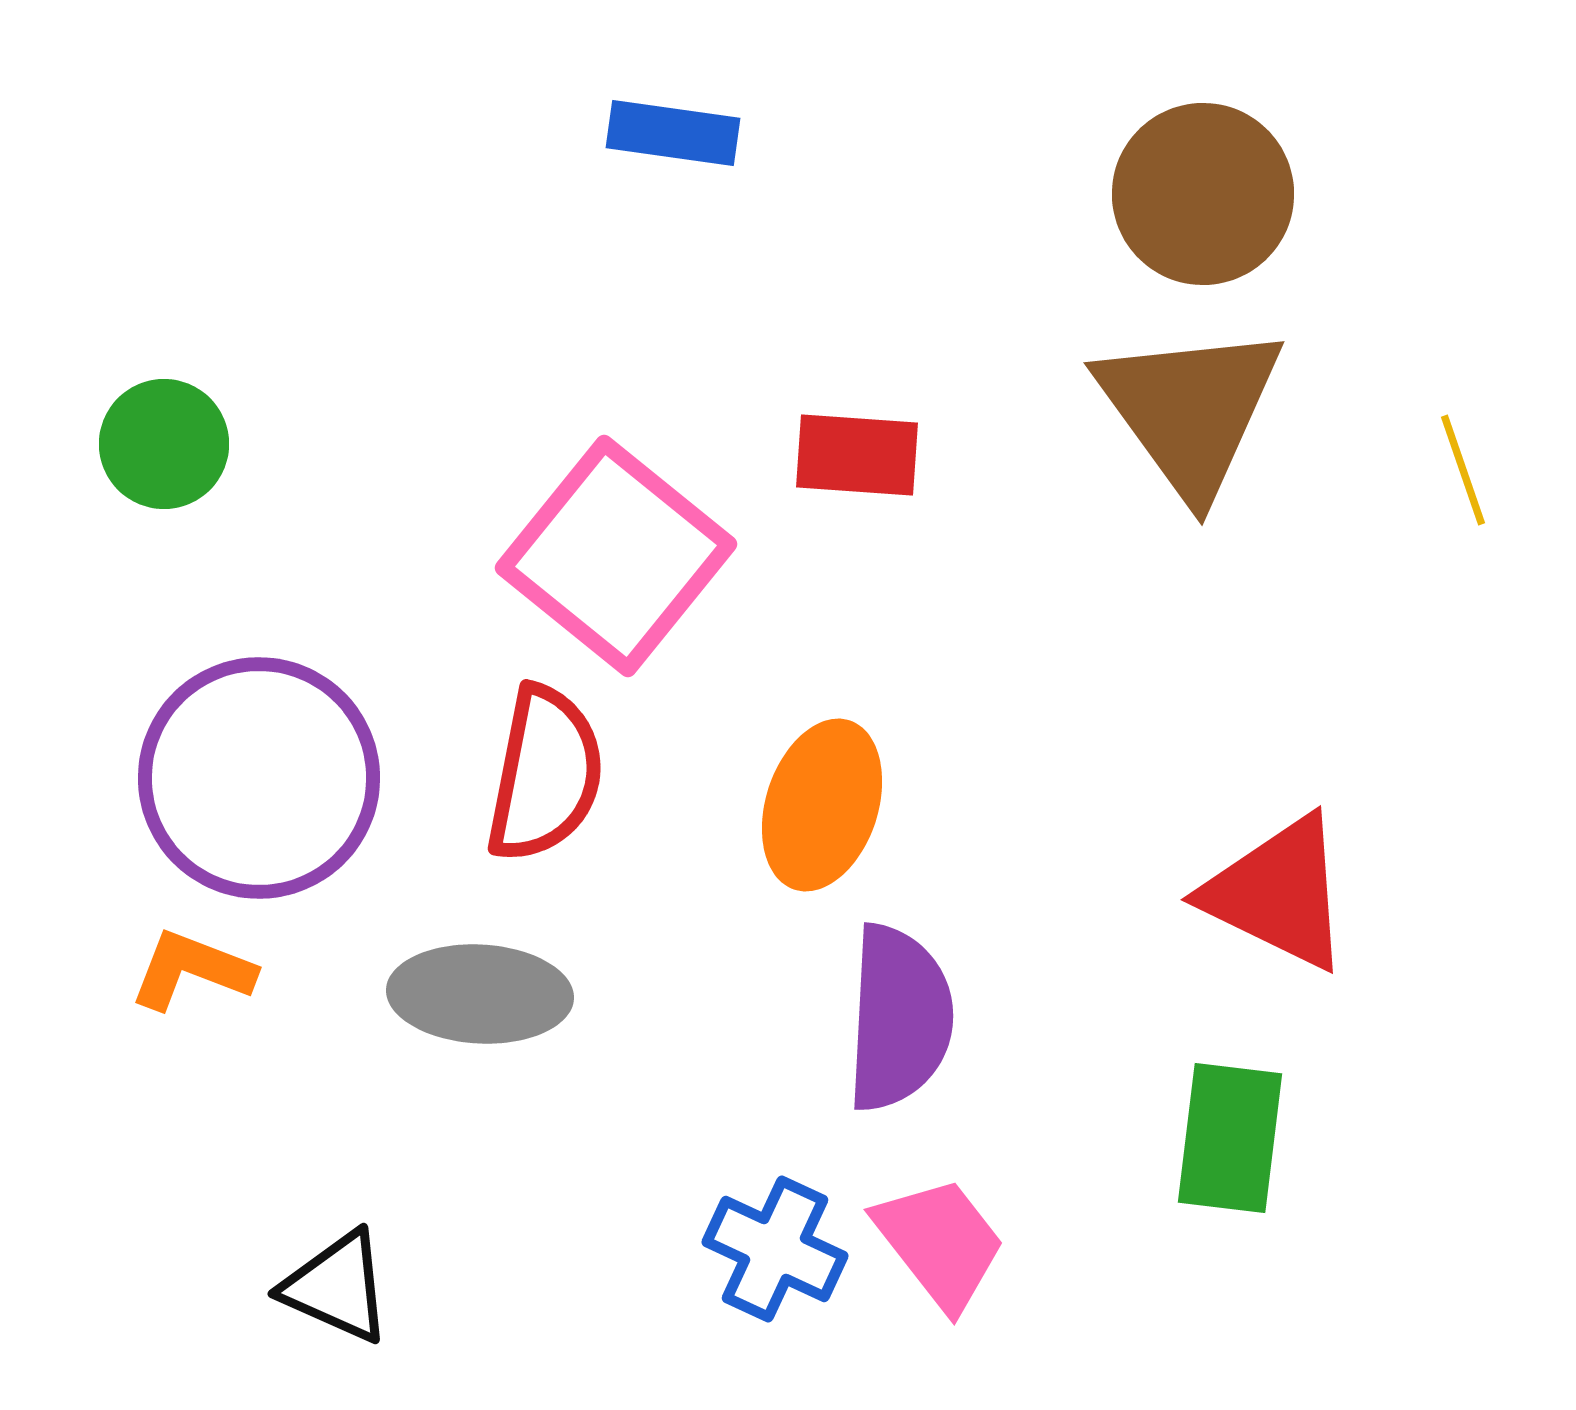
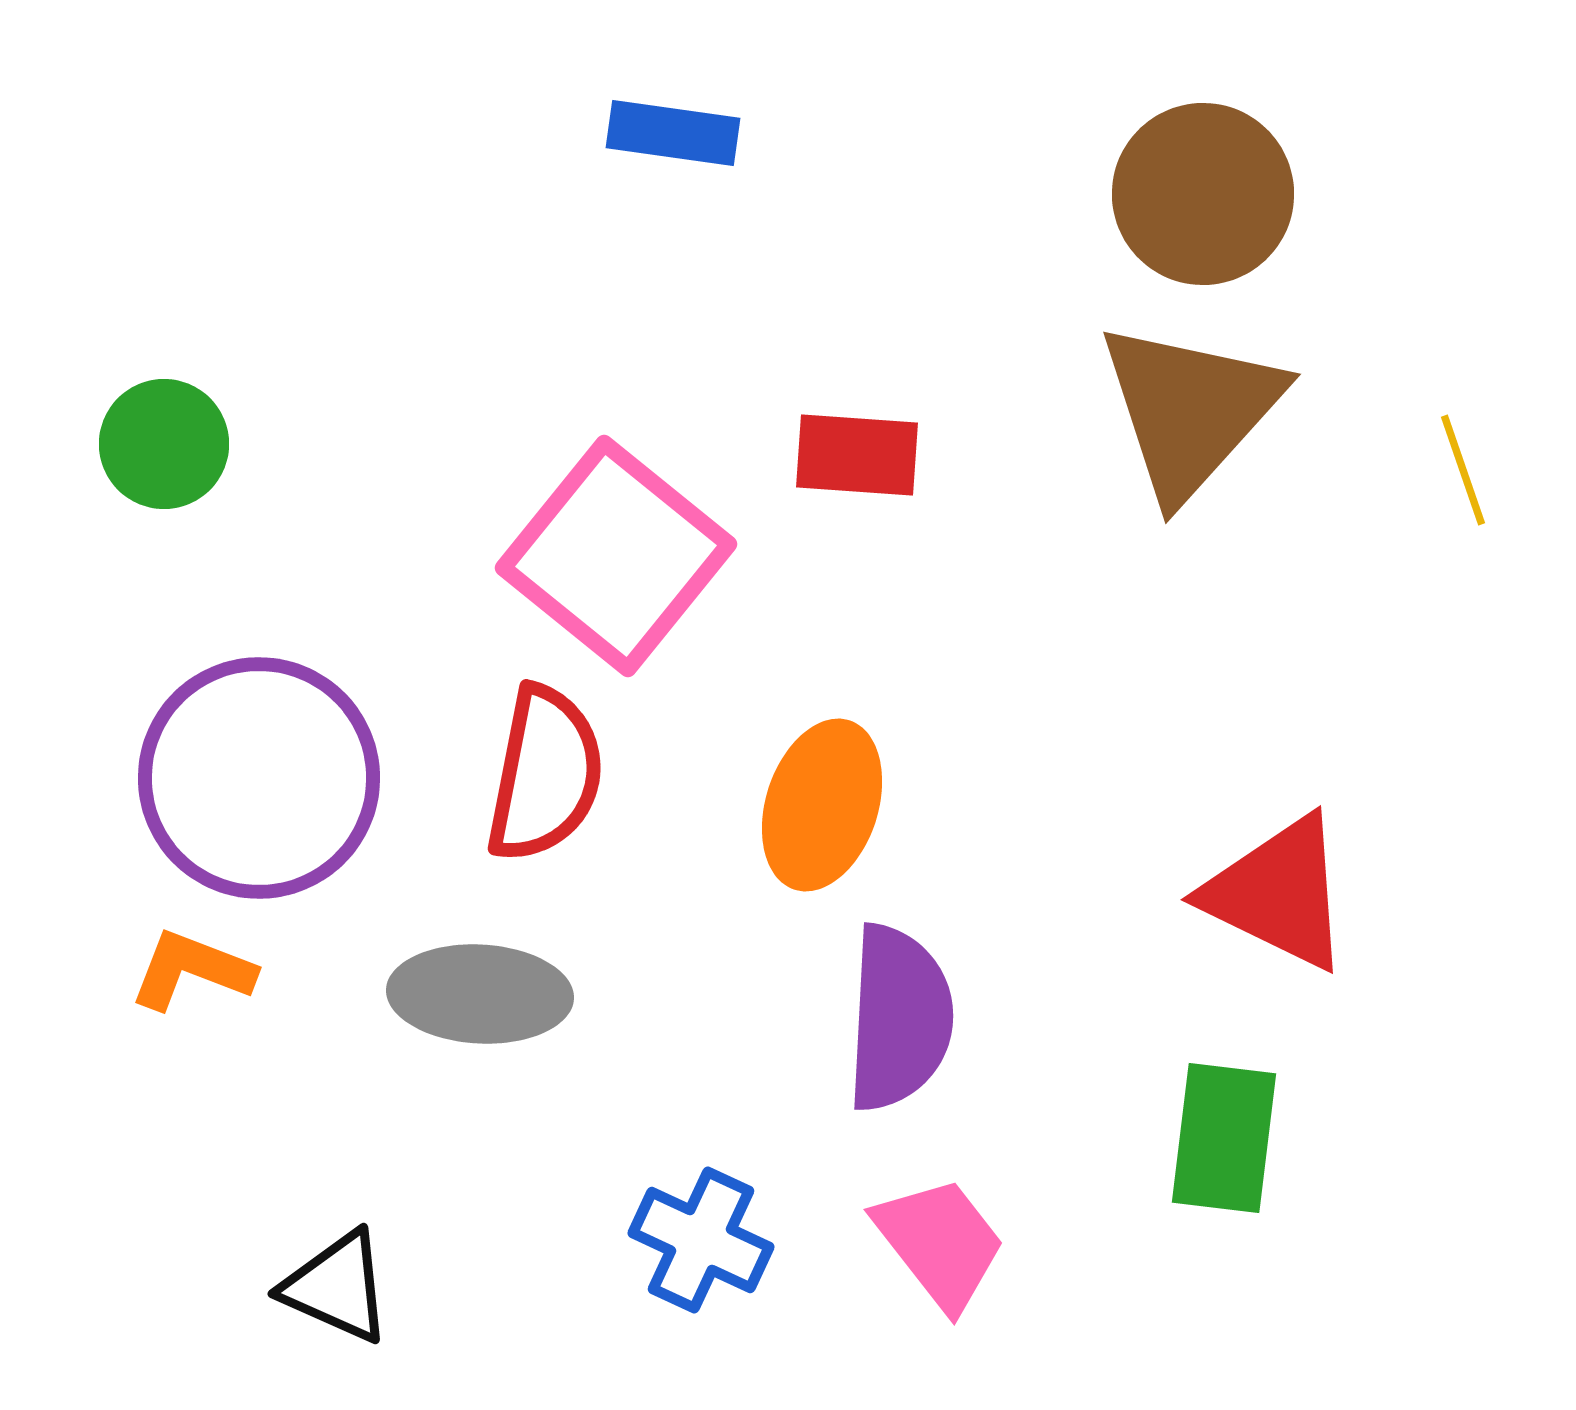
brown triangle: rotated 18 degrees clockwise
green rectangle: moved 6 px left
blue cross: moved 74 px left, 9 px up
